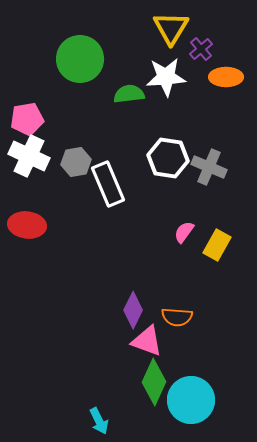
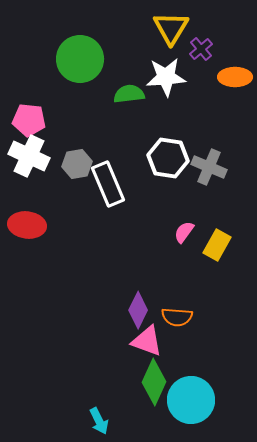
orange ellipse: moved 9 px right
pink pentagon: moved 2 px right, 1 px down; rotated 16 degrees clockwise
gray hexagon: moved 1 px right, 2 px down
purple diamond: moved 5 px right
